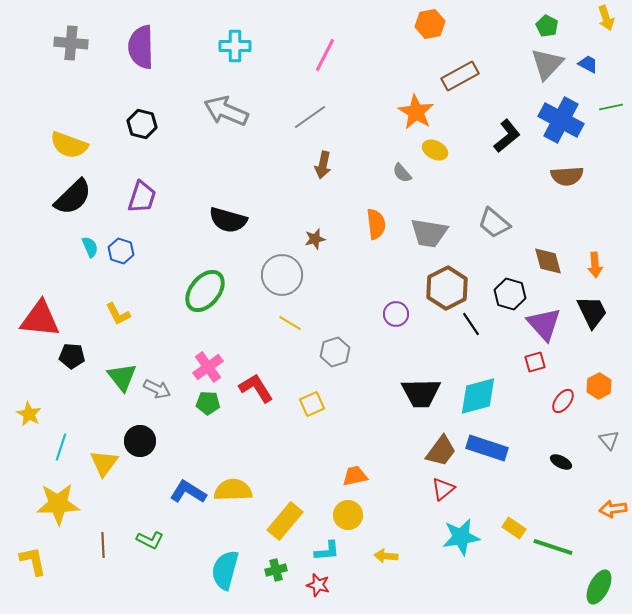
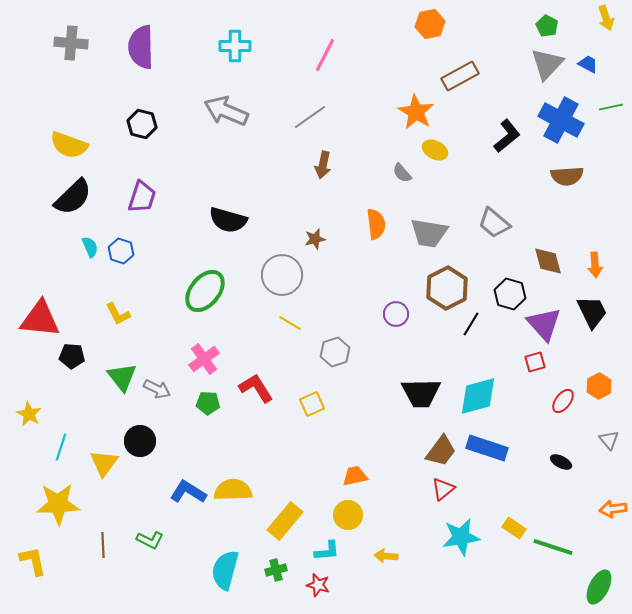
black line at (471, 324): rotated 65 degrees clockwise
pink cross at (208, 367): moved 4 px left, 8 px up
